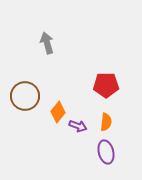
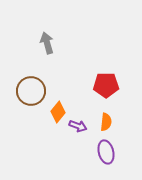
brown circle: moved 6 px right, 5 px up
